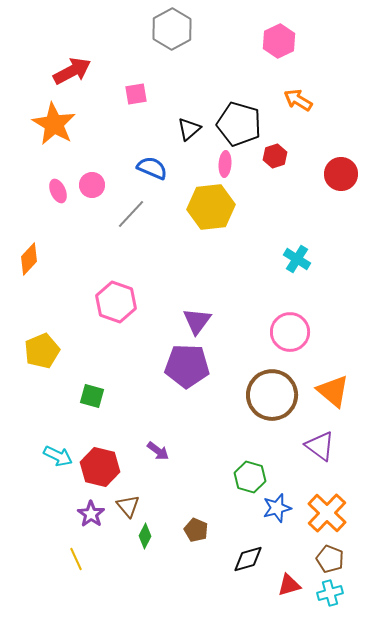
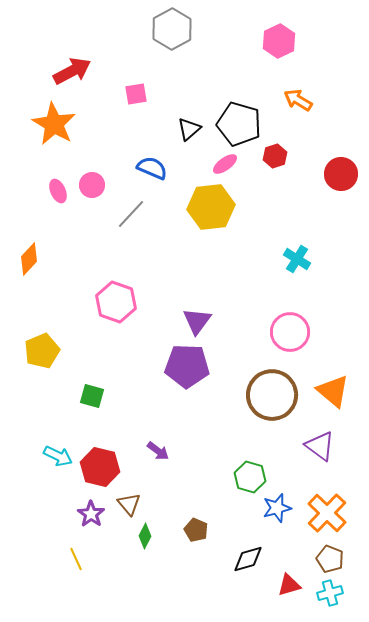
pink ellipse at (225, 164): rotated 50 degrees clockwise
brown triangle at (128, 506): moved 1 px right, 2 px up
